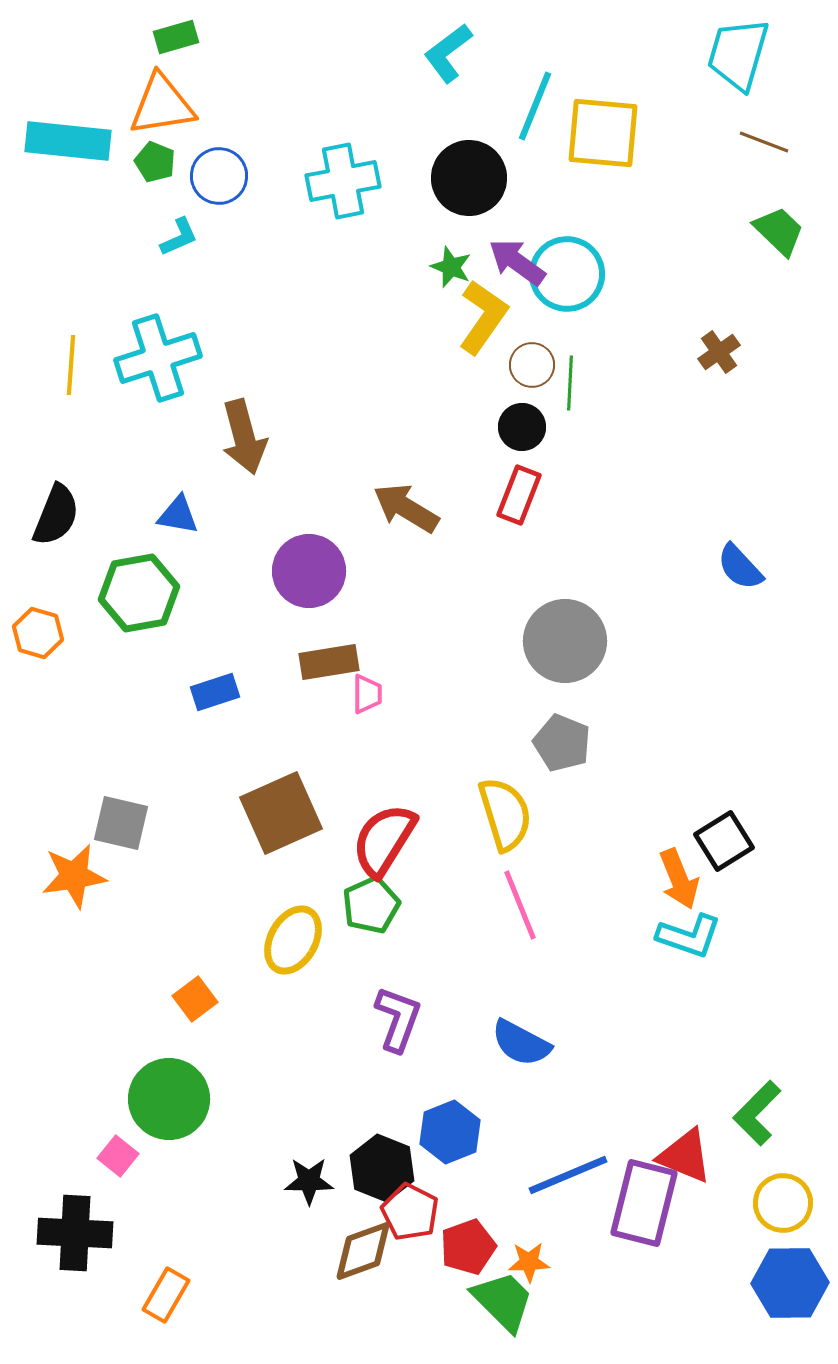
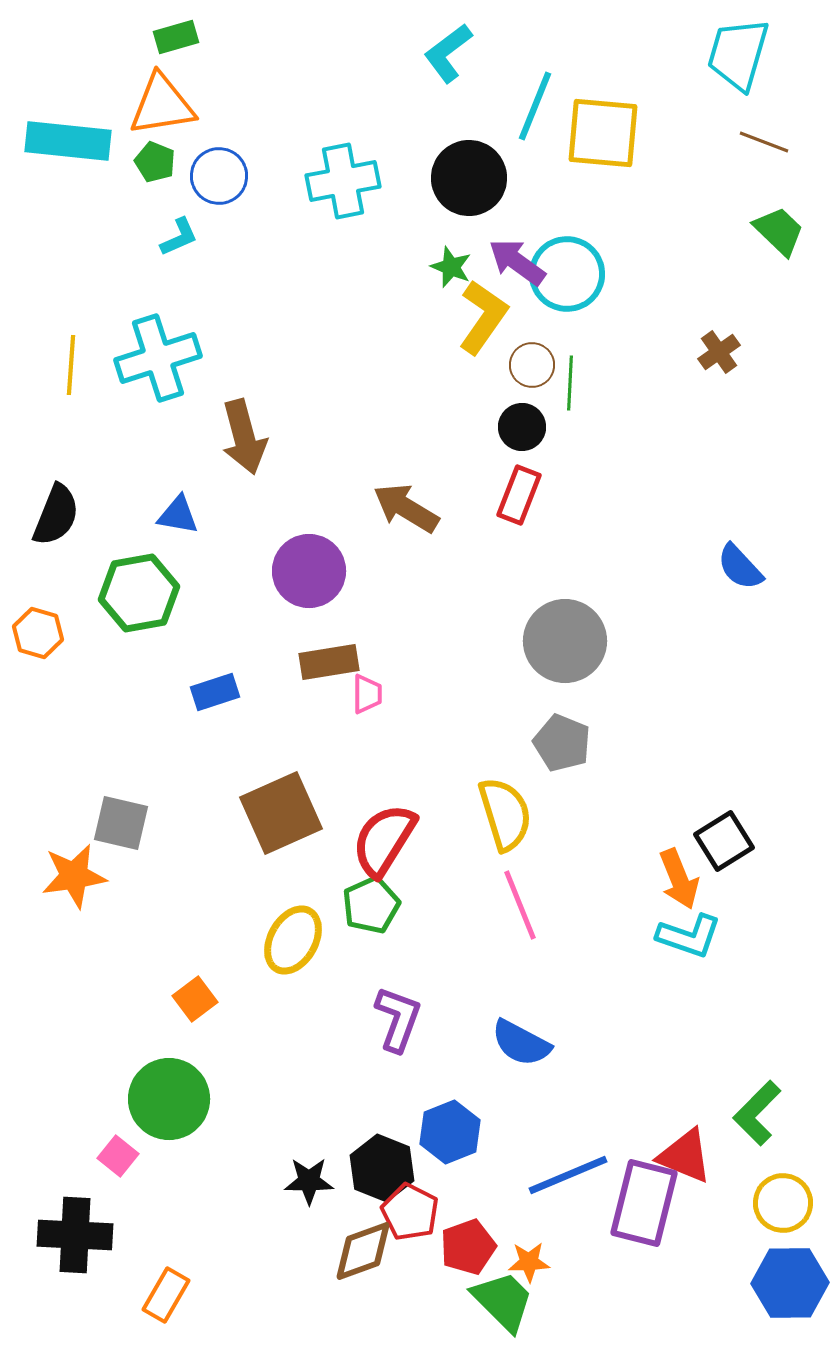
black cross at (75, 1233): moved 2 px down
